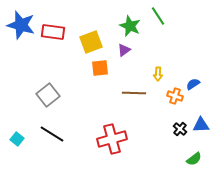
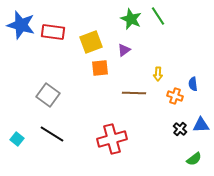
green star: moved 1 px right, 7 px up
blue semicircle: rotated 64 degrees counterclockwise
gray square: rotated 15 degrees counterclockwise
